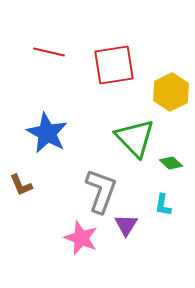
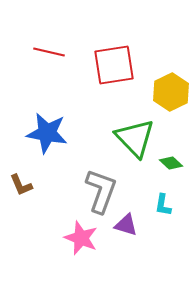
blue star: rotated 18 degrees counterclockwise
purple triangle: rotated 45 degrees counterclockwise
